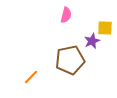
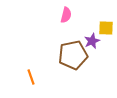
yellow square: moved 1 px right
brown pentagon: moved 3 px right, 5 px up
orange line: rotated 63 degrees counterclockwise
